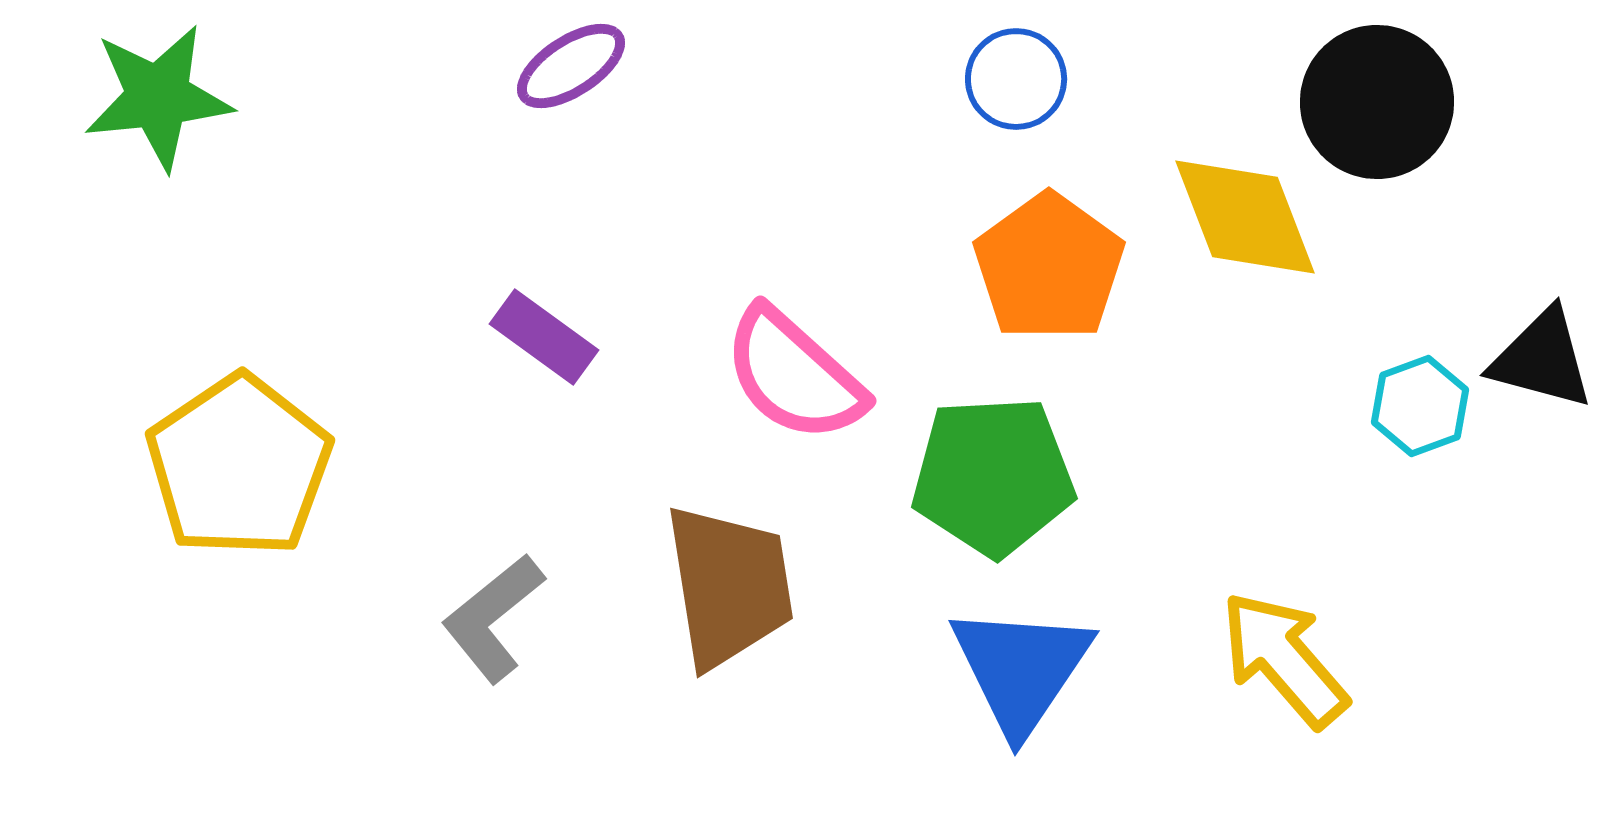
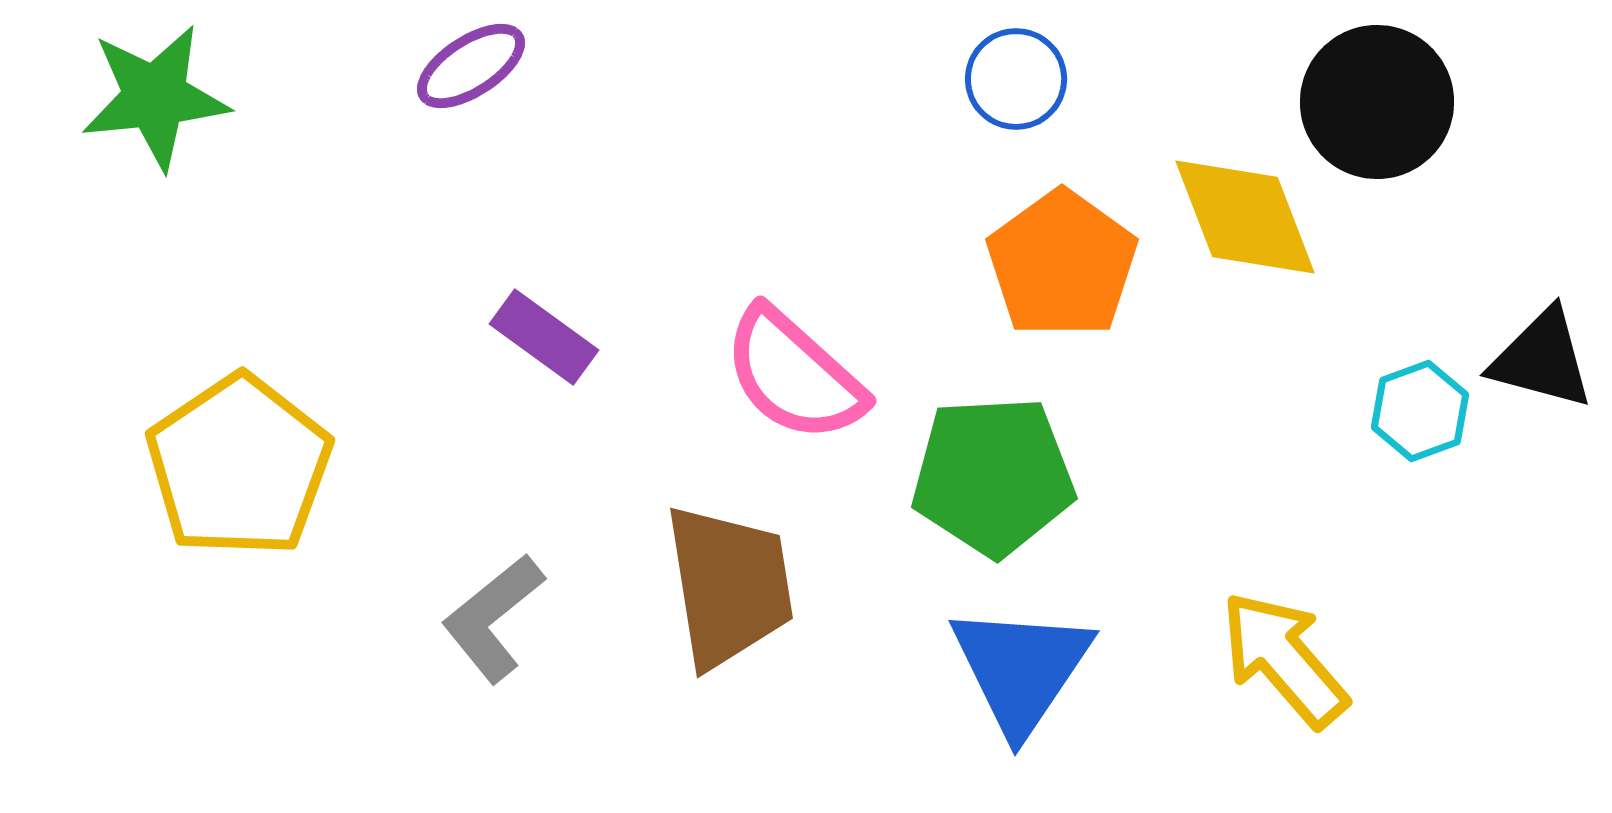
purple ellipse: moved 100 px left
green star: moved 3 px left
orange pentagon: moved 13 px right, 3 px up
cyan hexagon: moved 5 px down
